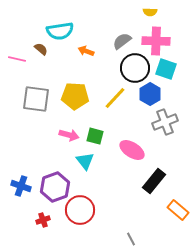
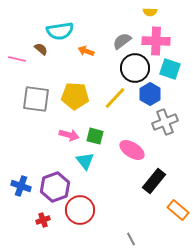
cyan square: moved 4 px right
